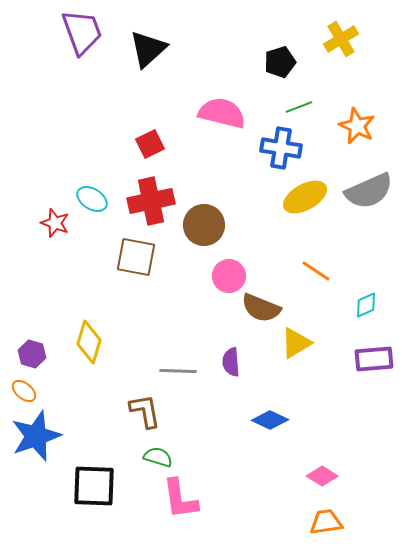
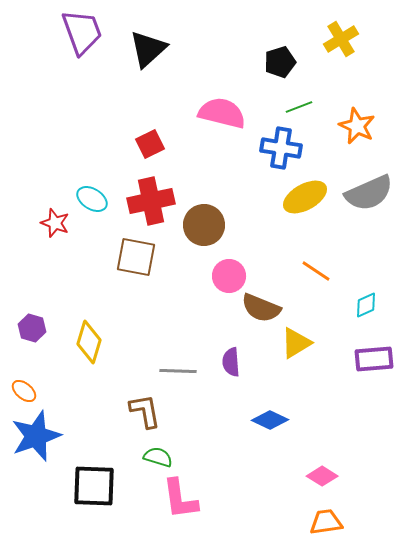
gray semicircle: moved 2 px down
purple hexagon: moved 26 px up
